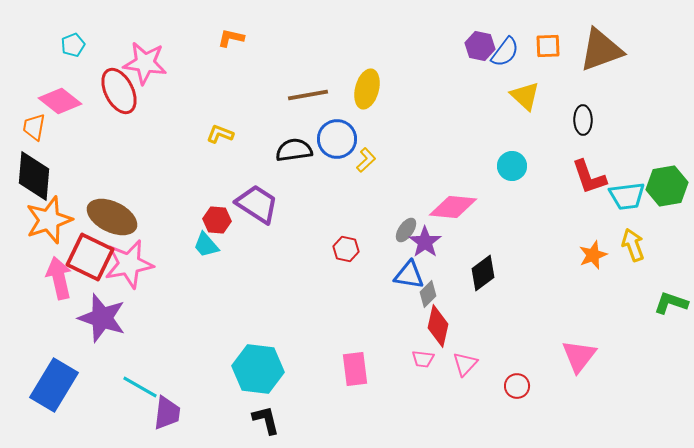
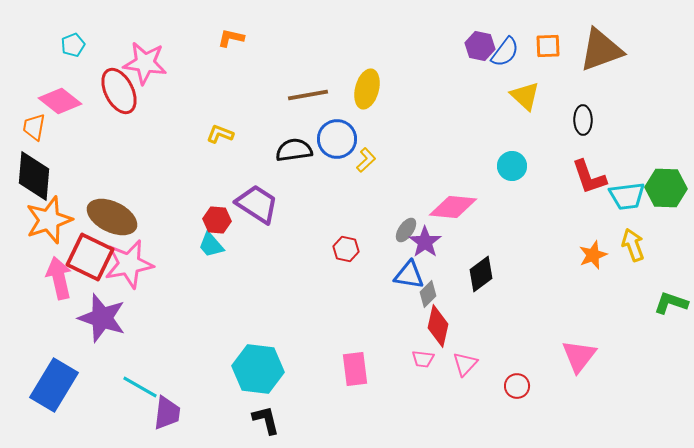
green hexagon at (667, 186): moved 1 px left, 2 px down; rotated 12 degrees clockwise
cyan trapezoid at (206, 245): moved 5 px right
black diamond at (483, 273): moved 2 px left, 1 px down
